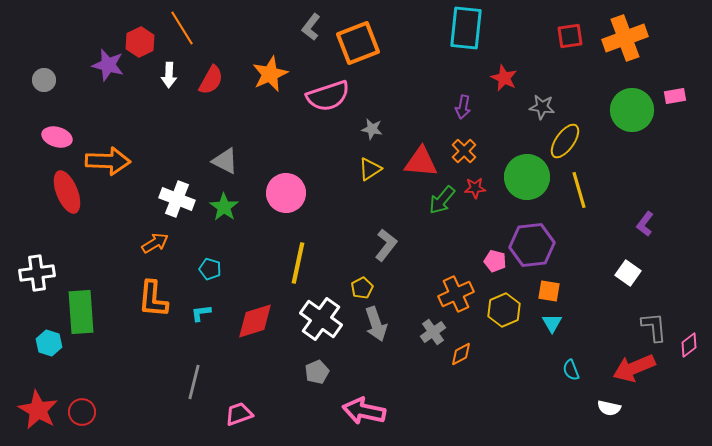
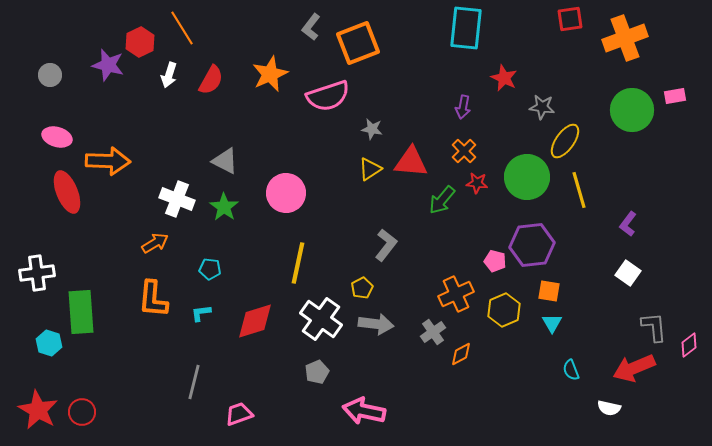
red square at (570, 36): moved 17 px up
white arrow at (169, 75): rotated 15 degrees clockwise
gray circle at (44, 80): moved 6 px right, 5 px up
red triangle at (421, 162): moved 10 px left
red star at (475, 188): moved 2 px right, 5 px up; rotated 10 degrees clockwise
purple L-shape at (645, 224): moved 17 px left
cyan pentagon at (210, 269): rotated 10 degrees counterclockwise
gray arrow at (376, 324): rotated 64 degrees counterclockwise
